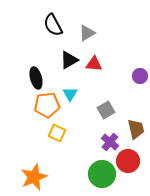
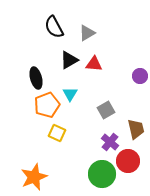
black semicircle: moved 1 px right, 2 px down
orange pentagon: rotated 15 degrees counterclockwise
